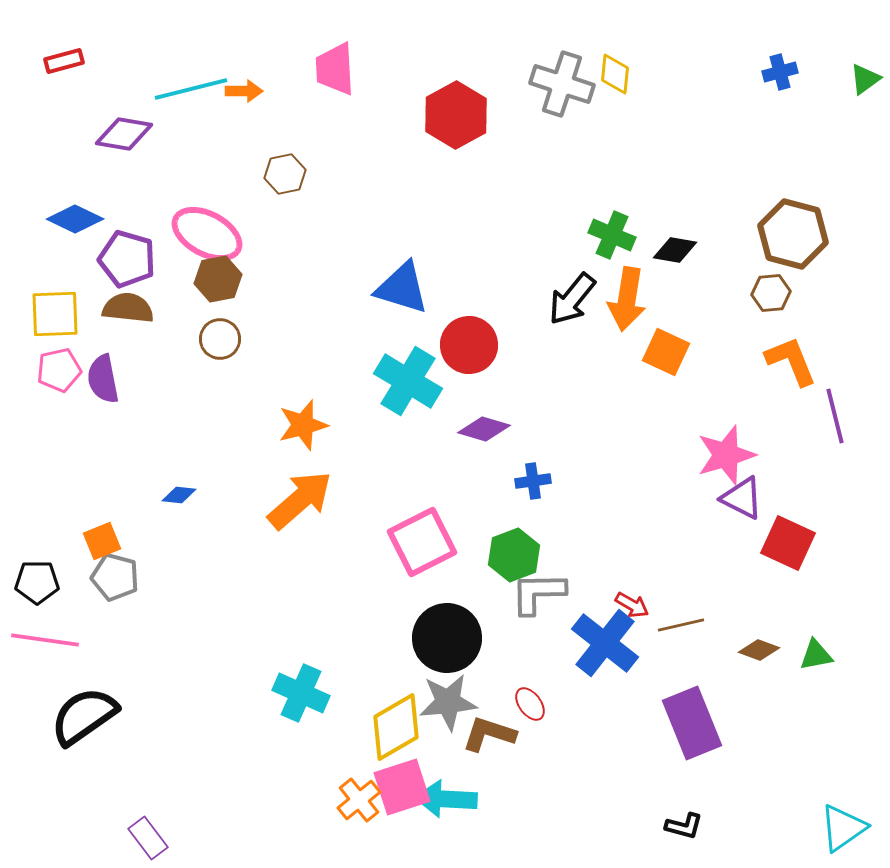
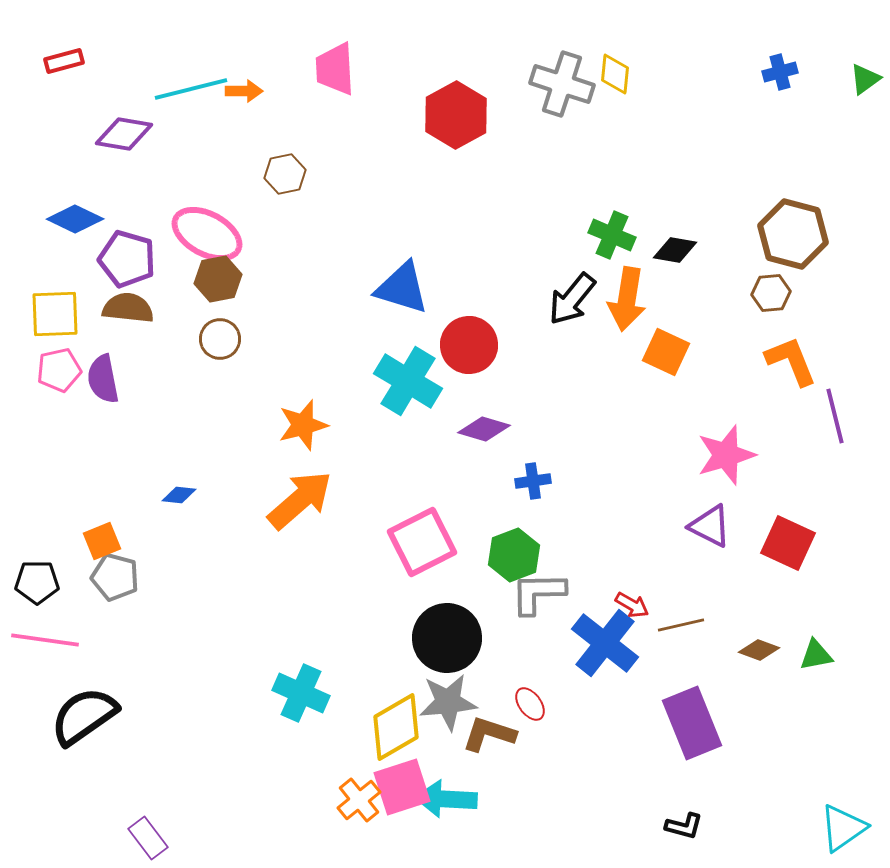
purple triangle at (742, 498): moved 32 px left, 28 px down
